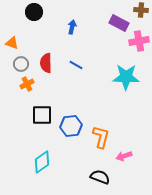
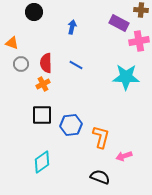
orange cross: moved 16 px right
blue hexagon: moved 1 px up
